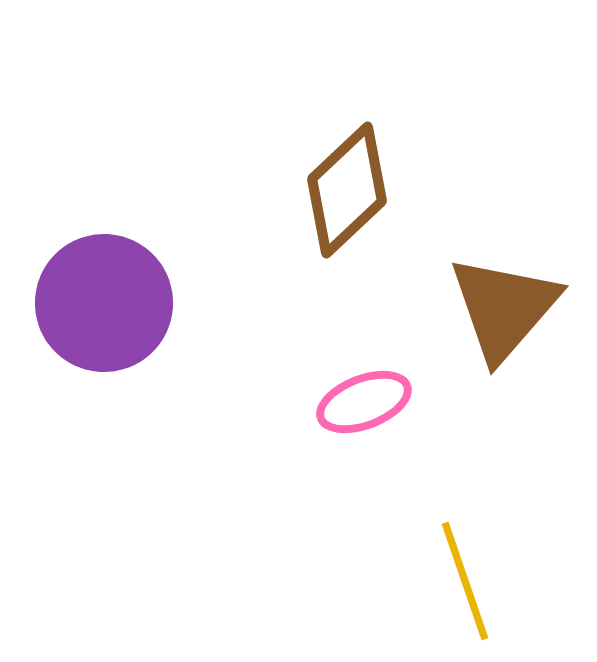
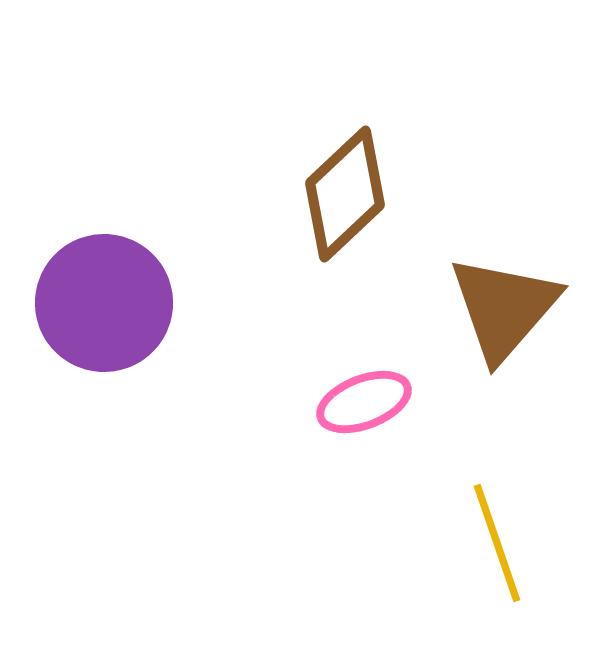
brown diamond: moved 2 px left, 4 px down
yellow line: moved 32 px right, 38 px up
